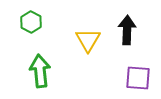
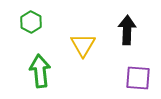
yellow triangle: moved 5 px left, 5 px down
